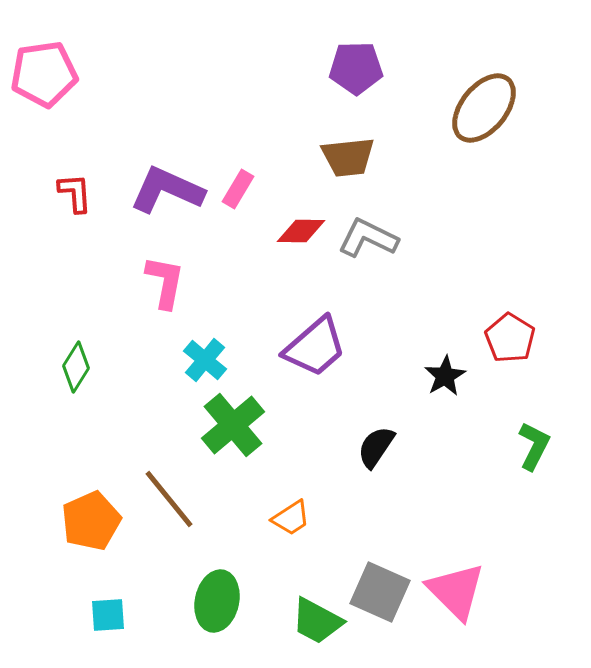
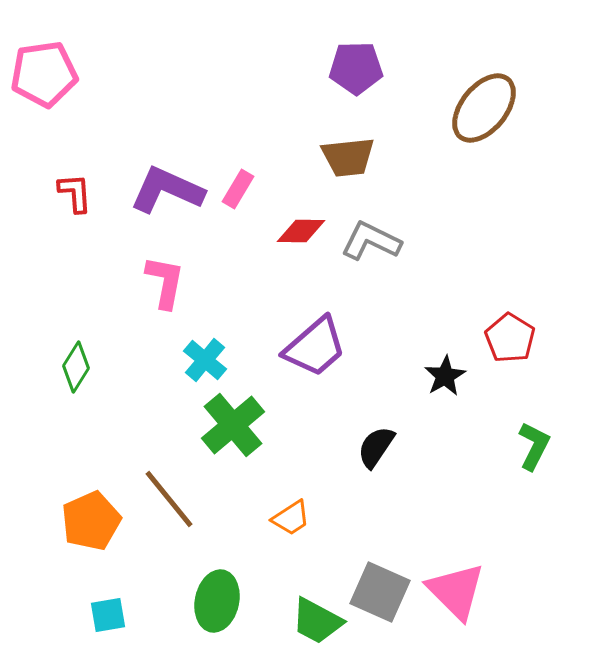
gray L-shape: moved 3 px right, 3 px down
cyan square: rotated 6 degrees counterclockwise
